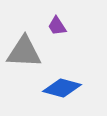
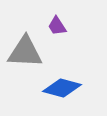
gray triangle: moved 1 px right
